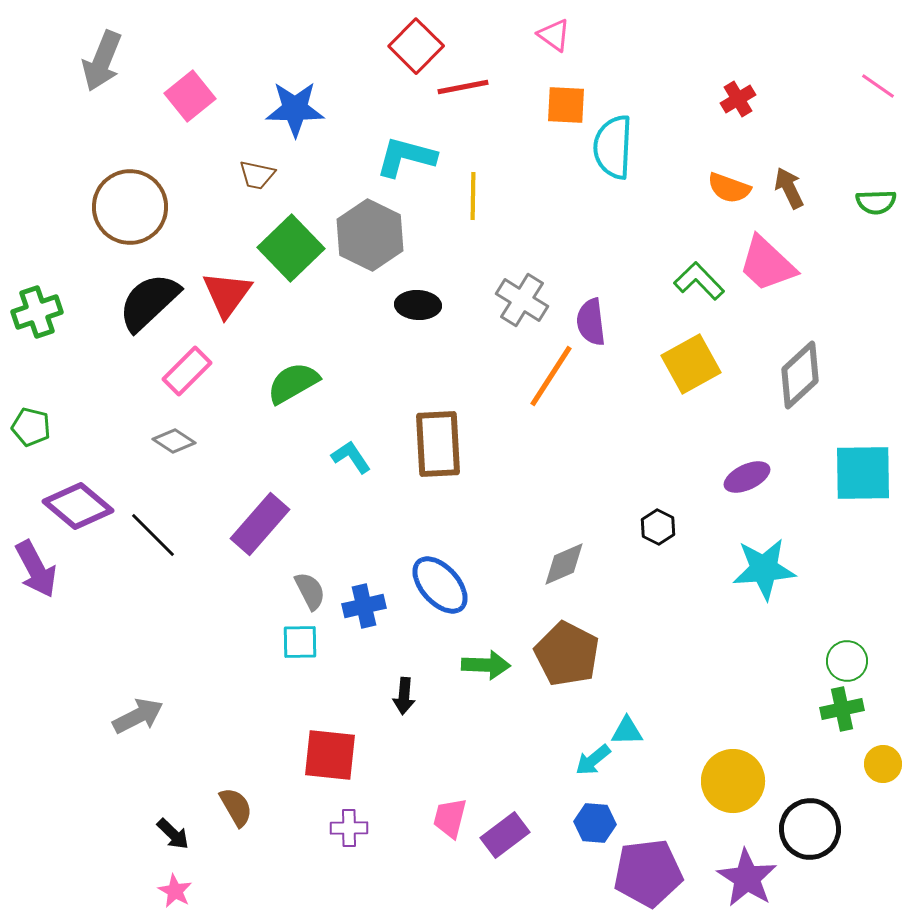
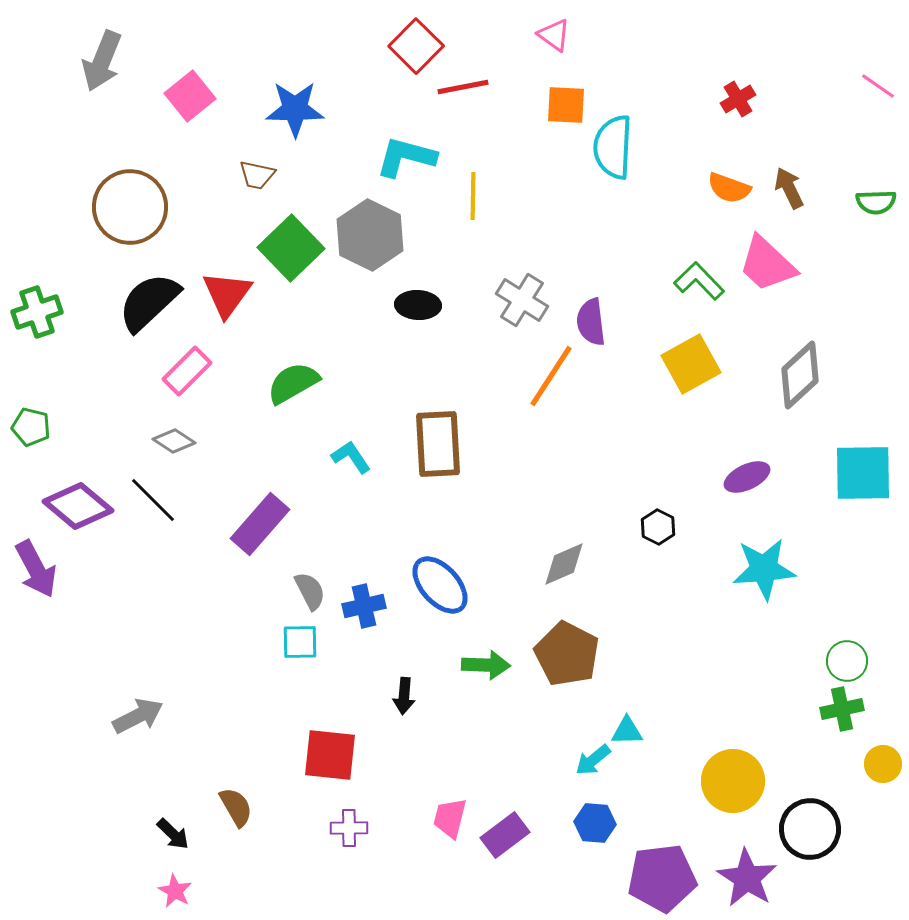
black line at (153, 535): moved 35 px up
purple pentagon at (648, 873): moved 14 px right, 5 px down
